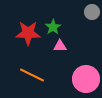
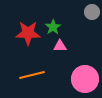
orange line: rotated 40 degrees counterclockwise
pink circle: moved 1 px left
